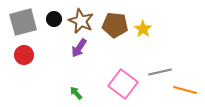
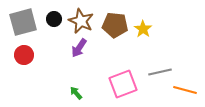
pink square: rotated 32 degrees clockwise
